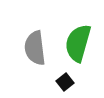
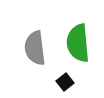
green semicircle: rotated 21 degrees counterclockwise
